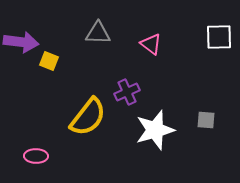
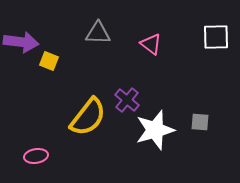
white square: moved 3 px left
purple cross: moved 8 px down; rotated 25 degrees counterclockwise
gray square: moved 6 px left, 2 px down
pink ellipse: rotated 10 degrees counterclockwise
